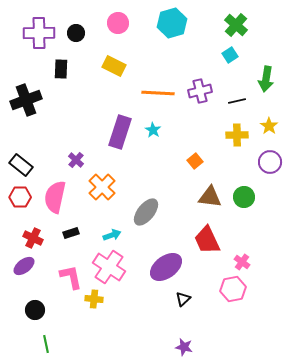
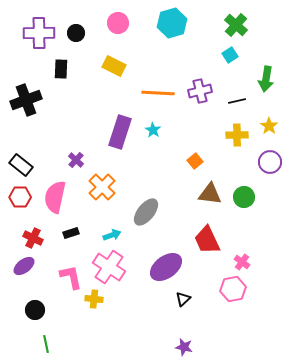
brown triangle at (210, 197): moved 3 px up
